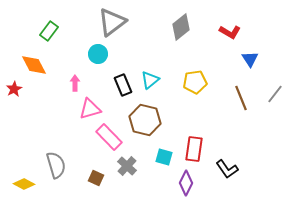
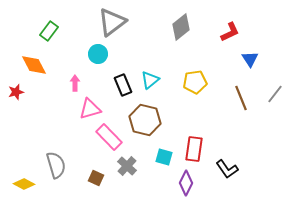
red L-shape: rotated 55 degrees counterclockwise
red star: moved 2 px right, 3 px down; rotated 14 degrees clockwise
